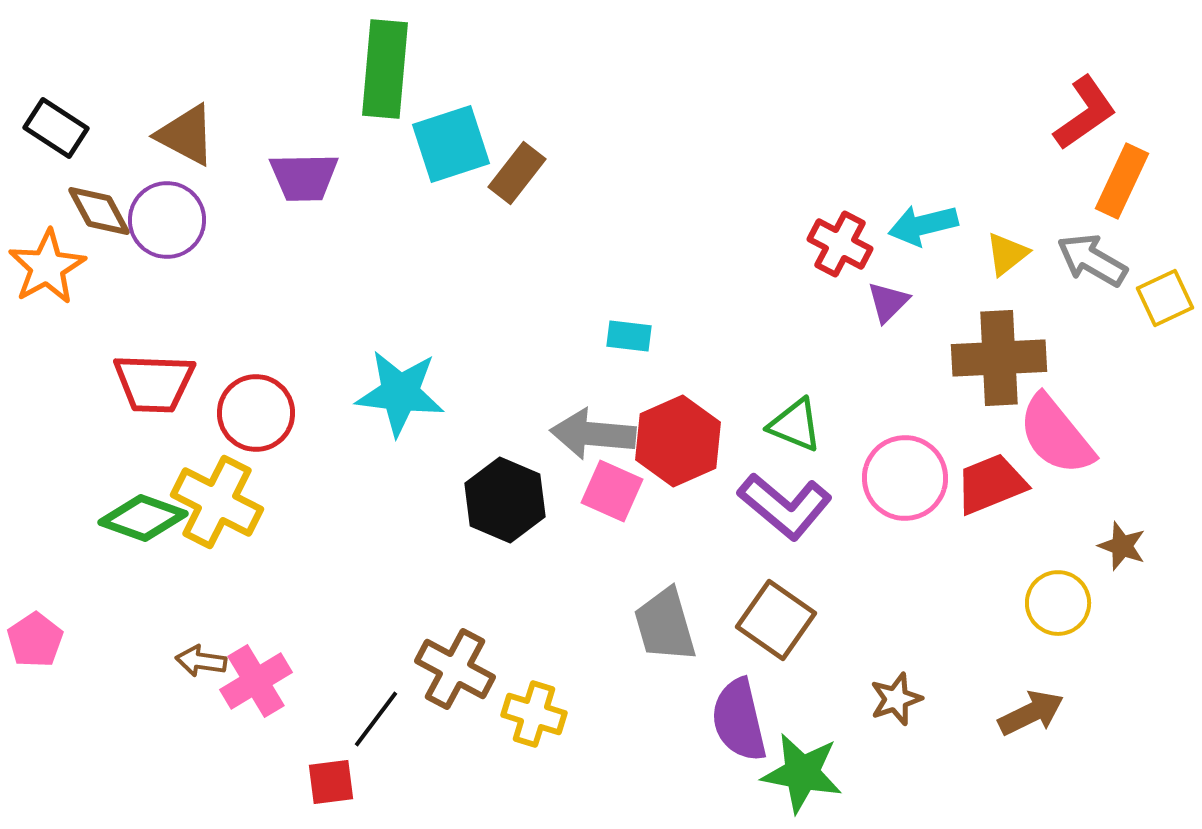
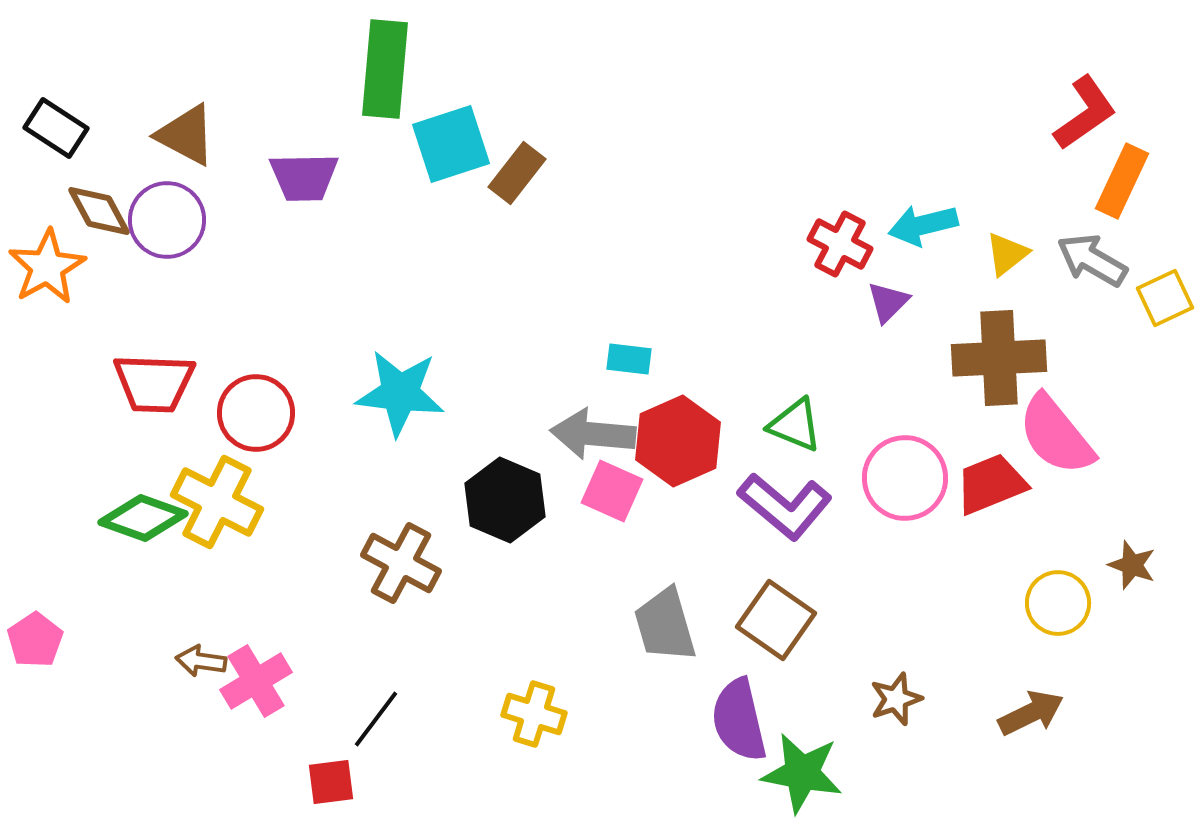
cyan rectangle at (629, 336): moved 23 px down
brown star at (1122, 546): moved 10 px right, 19 px down
brown cross at (455, 669): moved 54 px left, 106 px up
